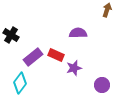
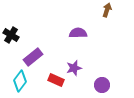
red rectangle: moved 25 px down
cyan diamond: moved 2 px up
